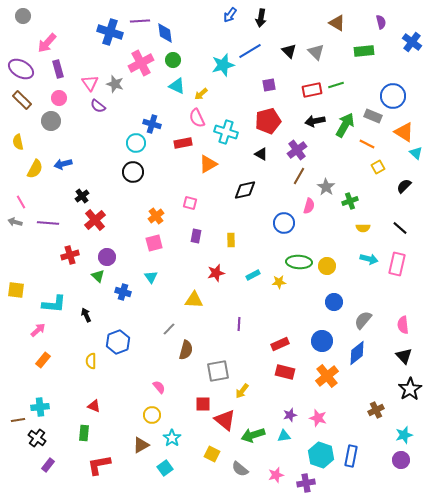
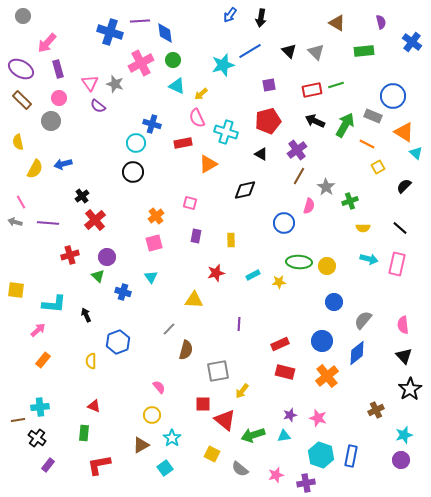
black arrow at (315, 121): rotated 36 degrees clockwise
